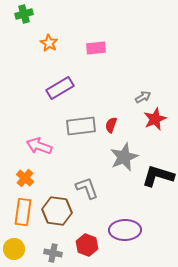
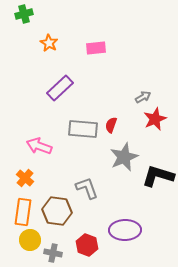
purple rectangle: rotated 12 degrees counterclockwise
gray rectangle: moved 2 px right, 3 px down; rotated 12 degrees clockwise
yellow circle: moved 16 px right, 9 px up
